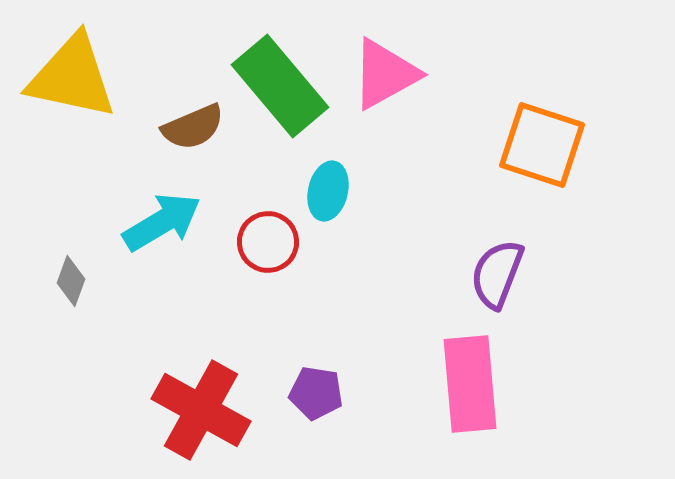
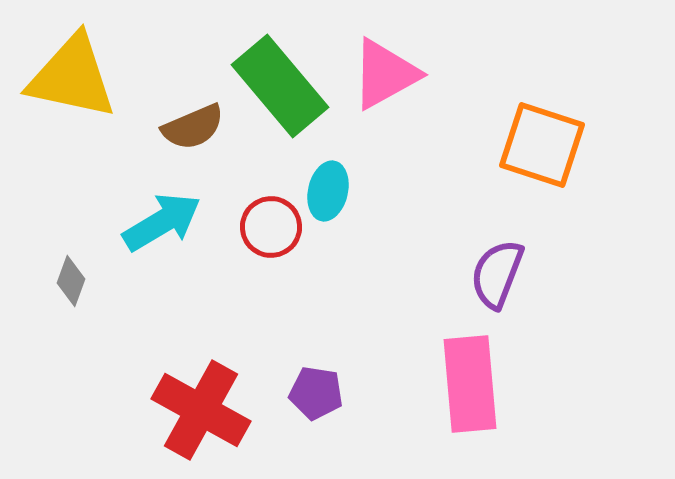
red circle: moved 3 px right, 15 px up
